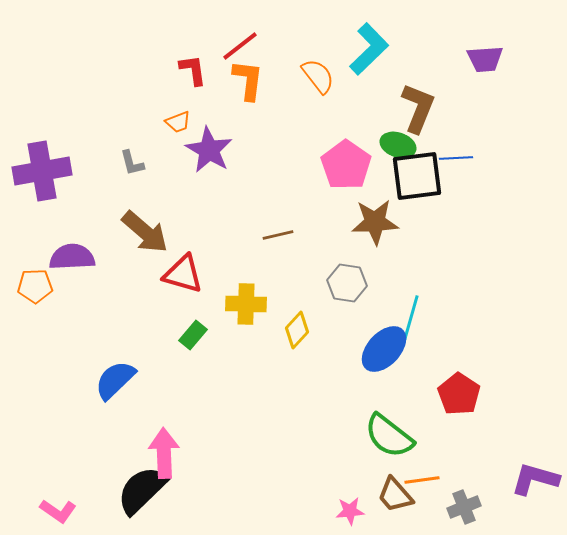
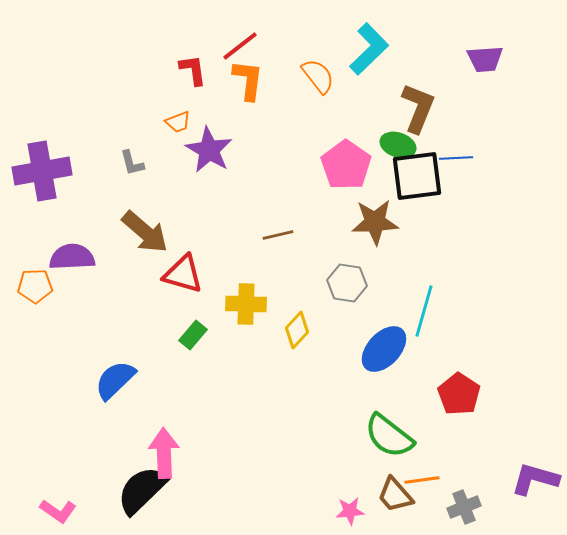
cyan line: moved 14 px right, 10 px up
